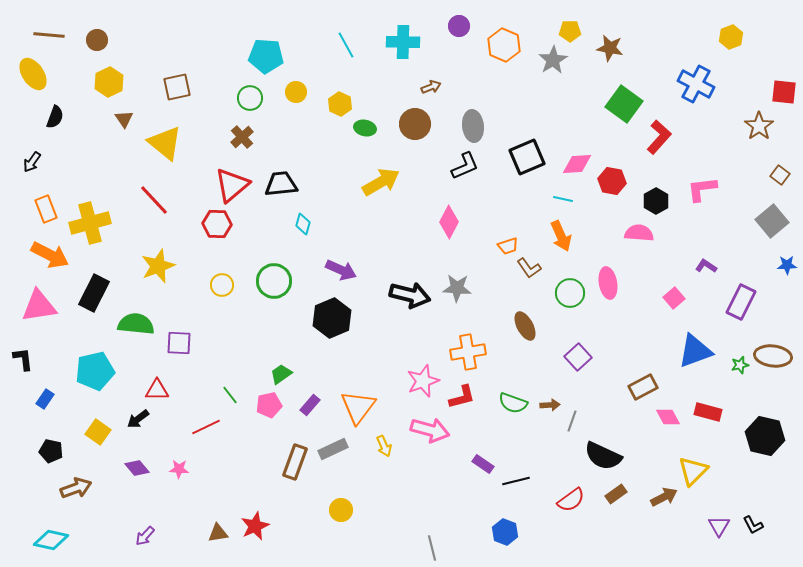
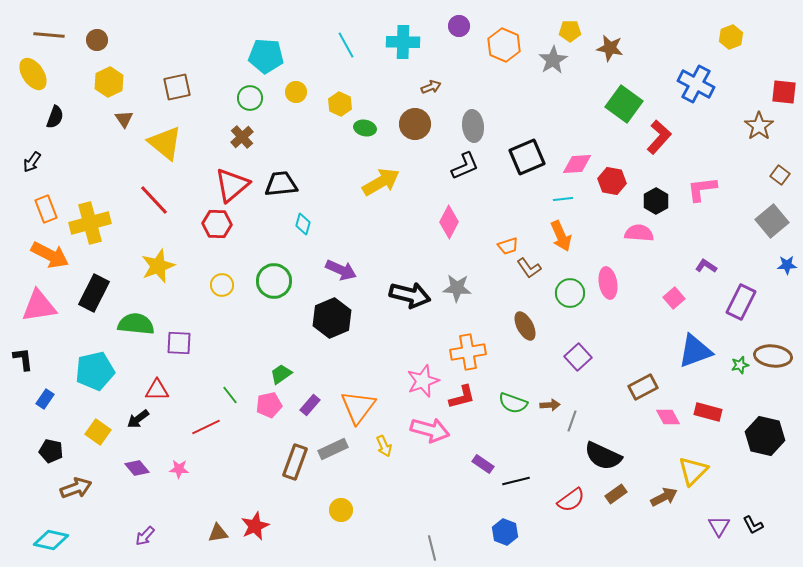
cyan line at (563, 199): rotated 18 degrees counterclockwise
